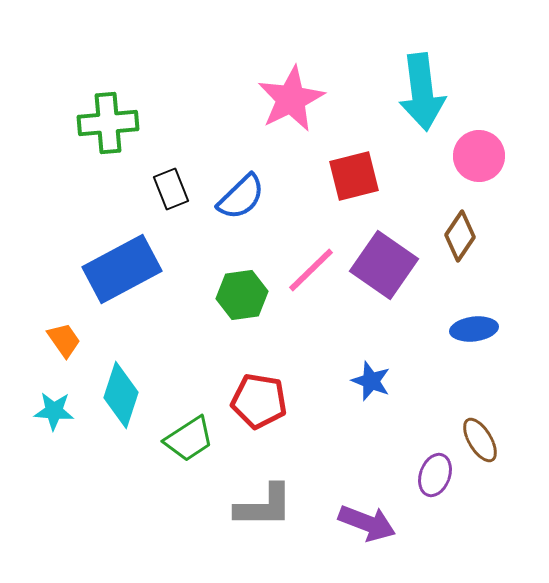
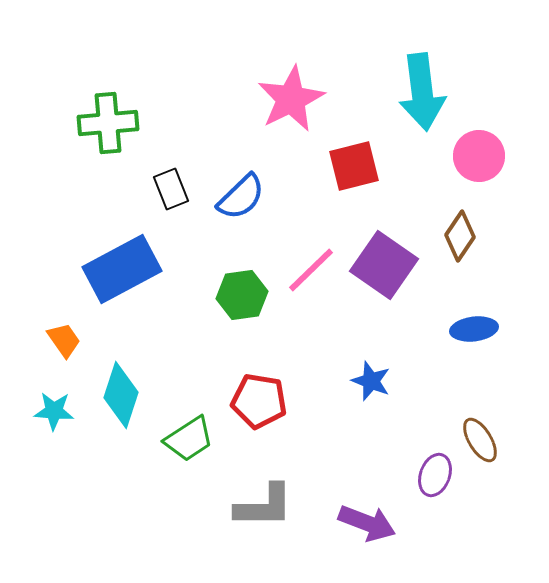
red square: moved 10 px up
